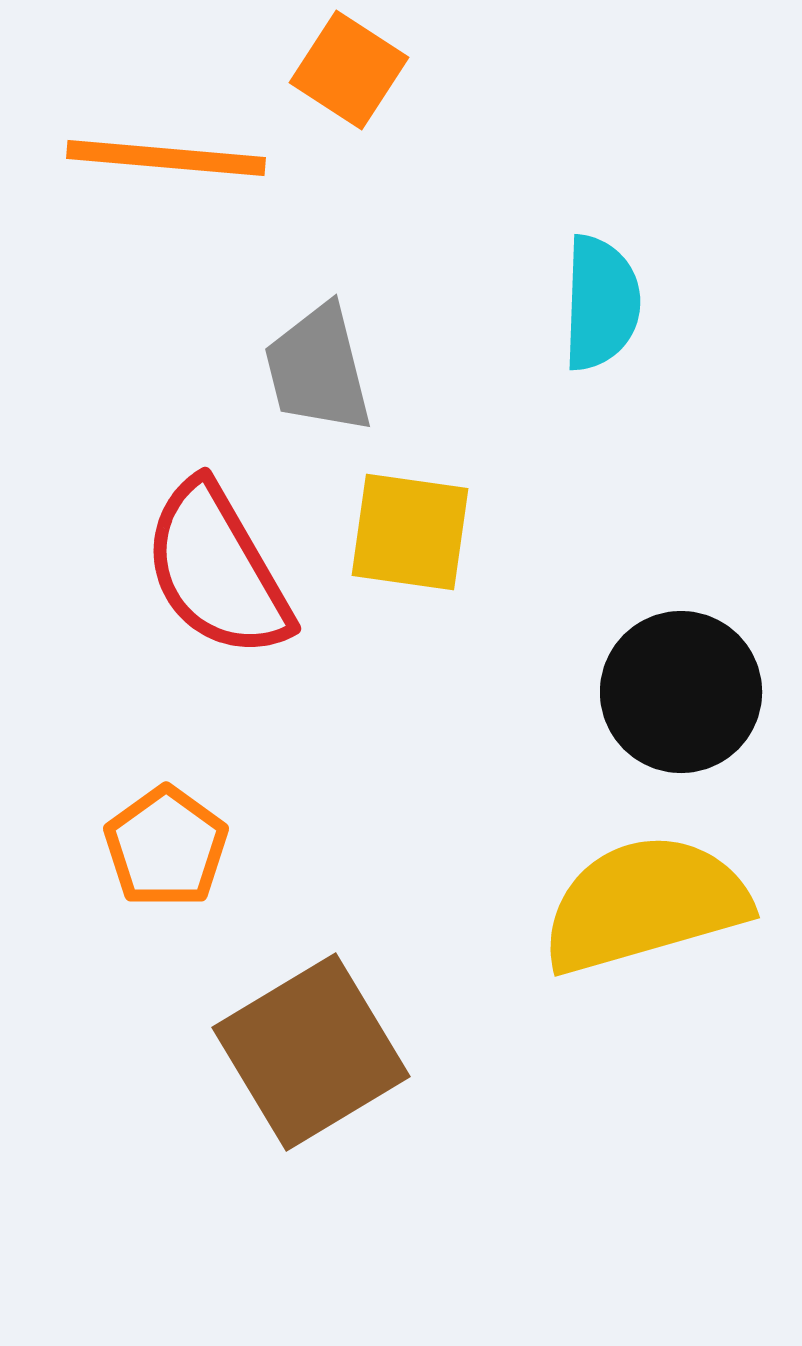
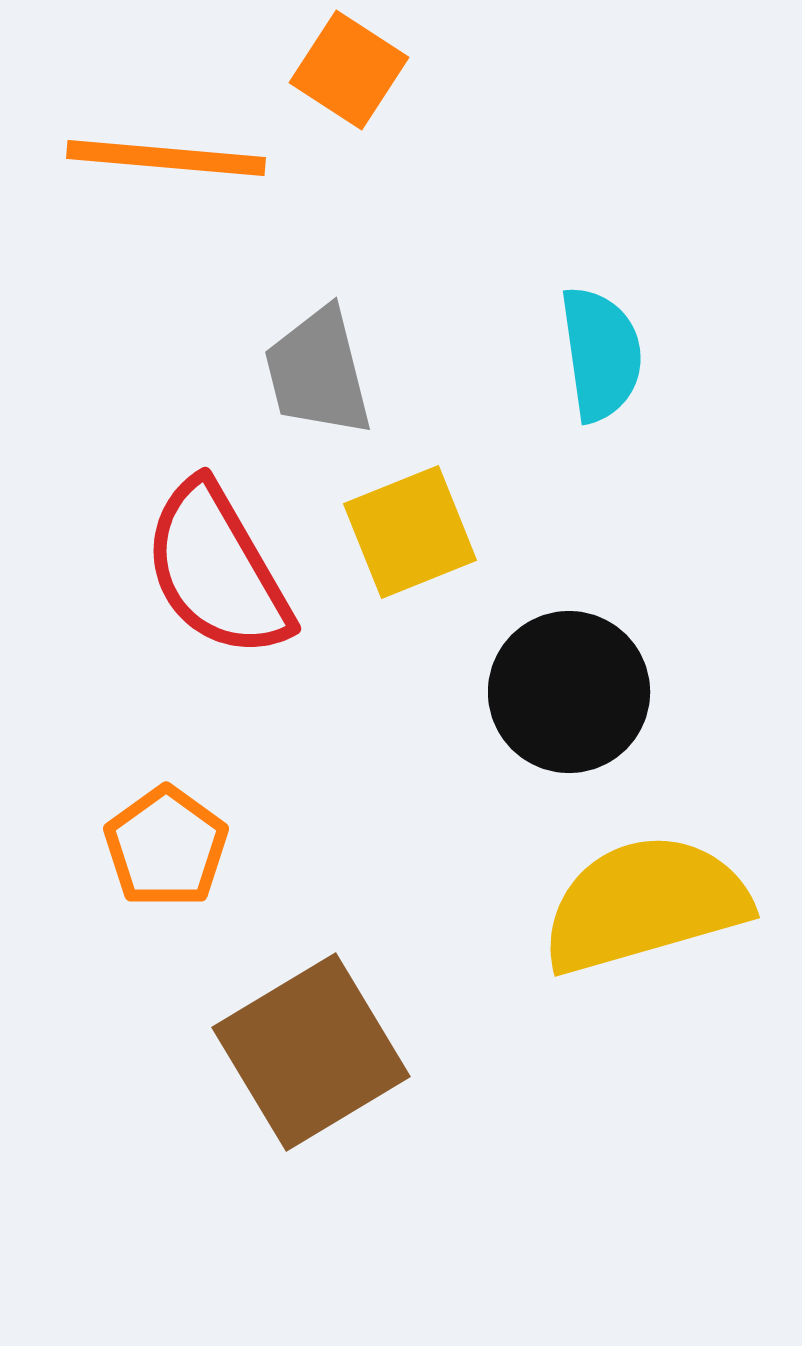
cyan semicircle: moved 51 px down; rotated 10 degrees counterclockwise
gray trapezoid: moved 3 px down
yellow square: rotated 30 degrees counterclockwise
black circle: moved 112 px left
